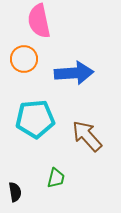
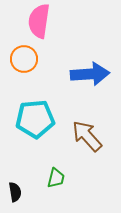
pink semicircle: rotated 20 degrees clockwise
blue arrow: moved 16 px right, 1 px down
